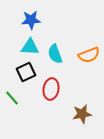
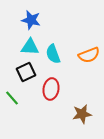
blue star: rotated 18 degrees clockwise
cyan semicircle: moved 2 px left
